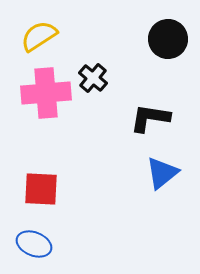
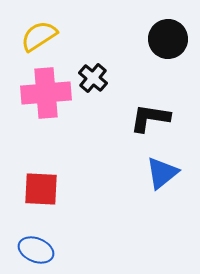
blue ellipse: moved 2 px right, 6 px down
